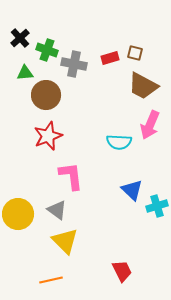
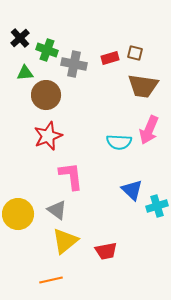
brown trapezoid: rotated 20 degrees counterclockwise
pink arrow: moved 1 px left, 5 px down
yellow triangle: rotated 36 degrees clockwise
red trapezoid: moved 16 px left, 20 px up; rotated 105 degrees clockwise
